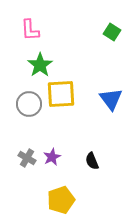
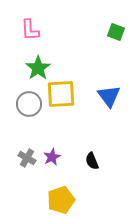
green square: moved 4 px right; rotated 12 degrees counterclockwise
green star: moved 2 px left, 3 px down
blue triangle: moved 2 px left, 3 px up
